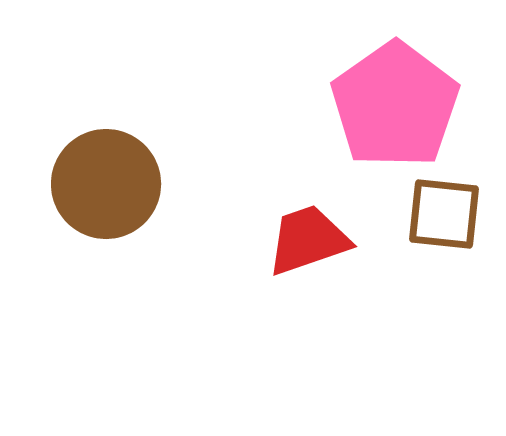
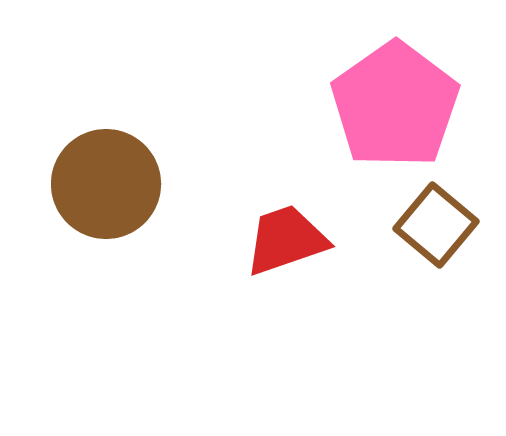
brown square: moved 8 px left, 11 px down; rotated 34 degrees clockwise
red trapezoid: moved 22 px left
